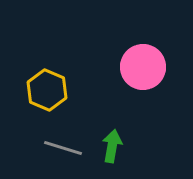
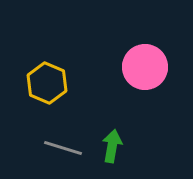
pink circle: moved 2 px right
yellow hexagon: moved 7 px up
